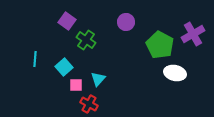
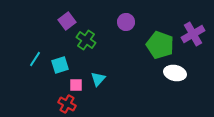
purple square: rotated 18 degrees clockwise
green pentagon: rotated 8 degrees counterclockwise
cyan line: rotated 28 degrees clockwise
cyan square: moved 4 px left, 2 px up; rotated 24 degrees clockwise
red cross: moved 22 px left
